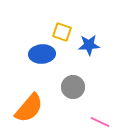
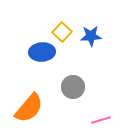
yellow square: rotated 24 degrees clockwise
blue star: moved 2 px right, 9 px up
blue ellipse: moved 2 px up
pink line: moved 1 px right, 2 px up; rotated 42 degrees counterclockwise
